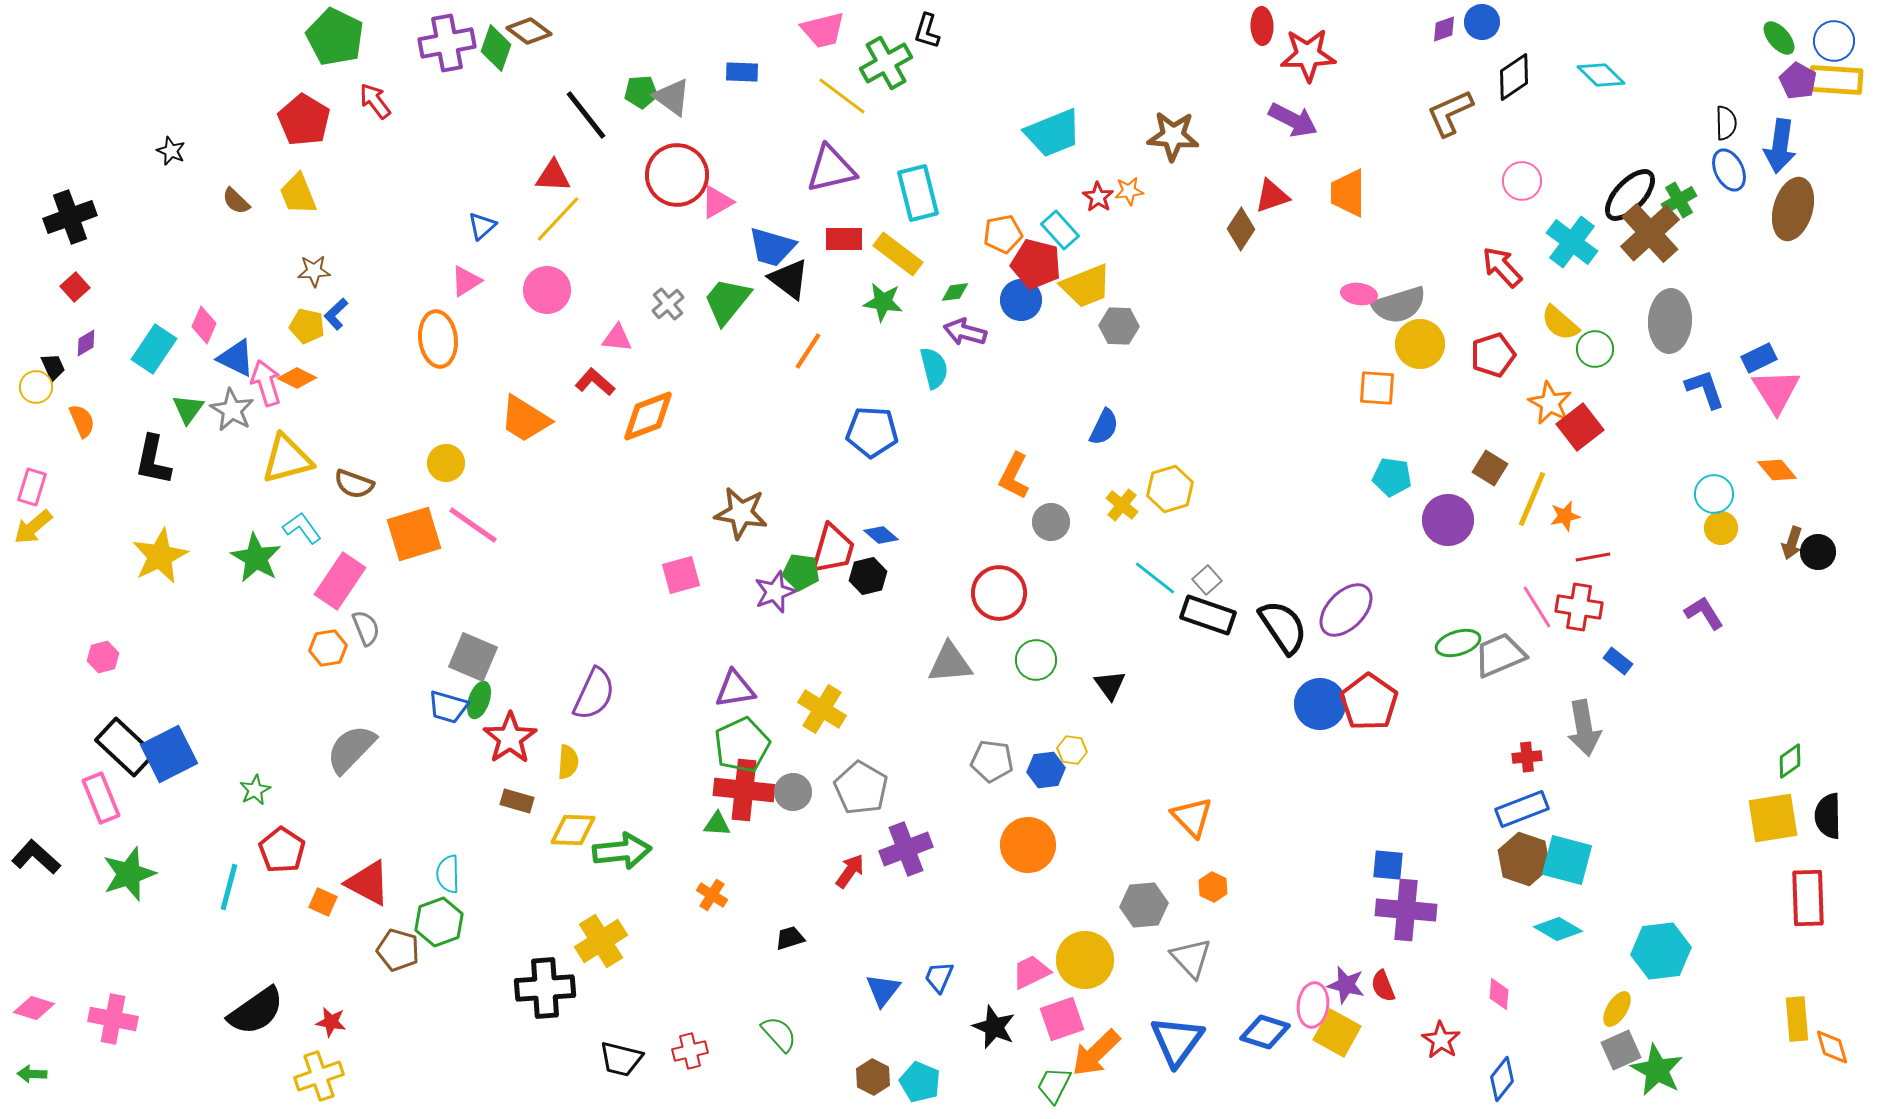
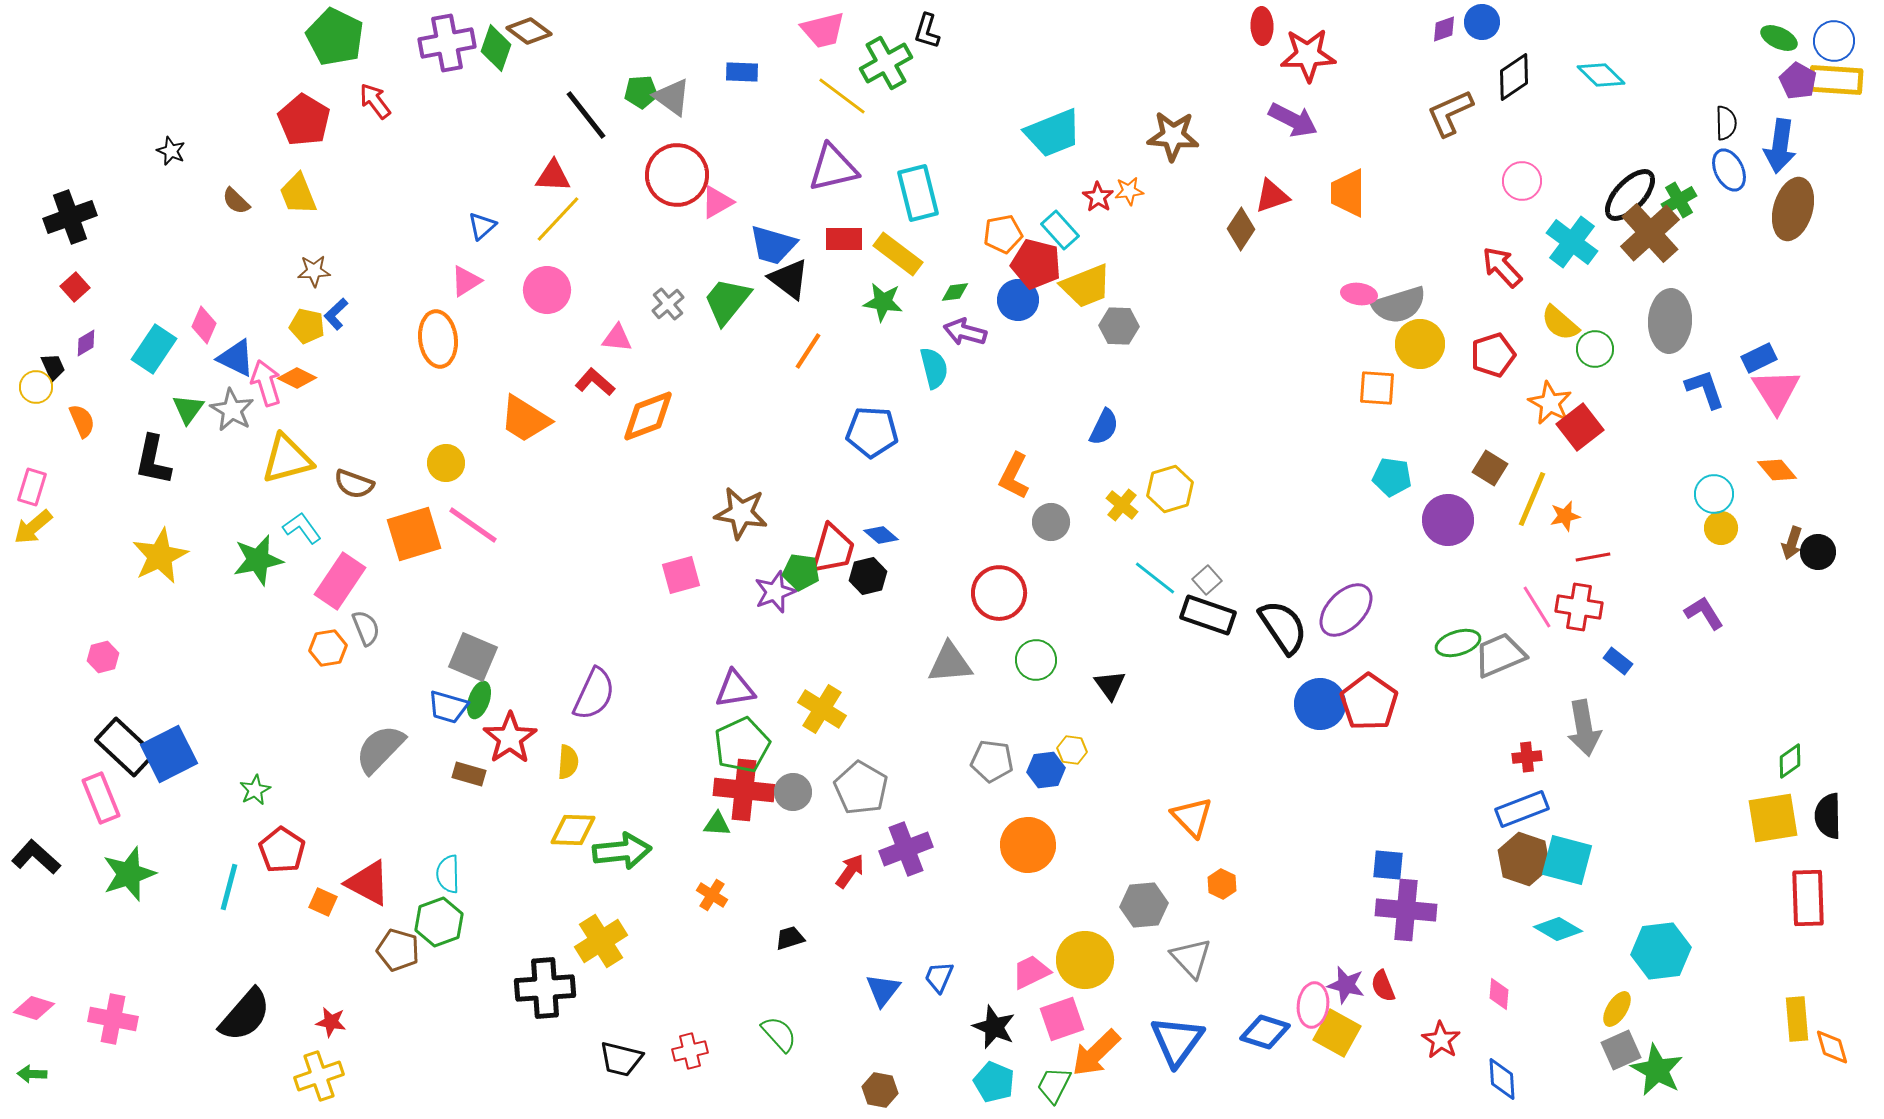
green ellipse at (1779, 38): rotated 24 degrees counterclockwise
purple triangle at (831, 169): moved 2 px right, 1 px up
blue trapezoid at (772, 247): moved 1 px right, 2 px up
blue circle at (1021, 300): moved 3 px left
green star at (256, 558): moved 2 px right, 2 px down; rotated 30 degrees clockwise
gray semicircle at (351, 749): moved 29 px right
brown rectangle at (517, 801): moved 48 px left, 27 px up
orange hexagon at (1213, 887): moved 9 px right, 3 px up
black semicircle at (256, 1011): moved 11 px left, 4 px down; rotated 14 degrees counterclockwise
brown hexagon at (873, 1077): moved 7 px right, 13 px down; rotated 16 degrees counterclockwise
blue diamond at (1502, 1079): rotated 42 degrees counterclockwise
cyan pentagon at (920, 1082): moved 74 px right
